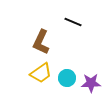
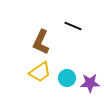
black line: moved 4 px down
yellow trapezoid: moved 1 px left, 1 px up
purple star: moved 1 px left
